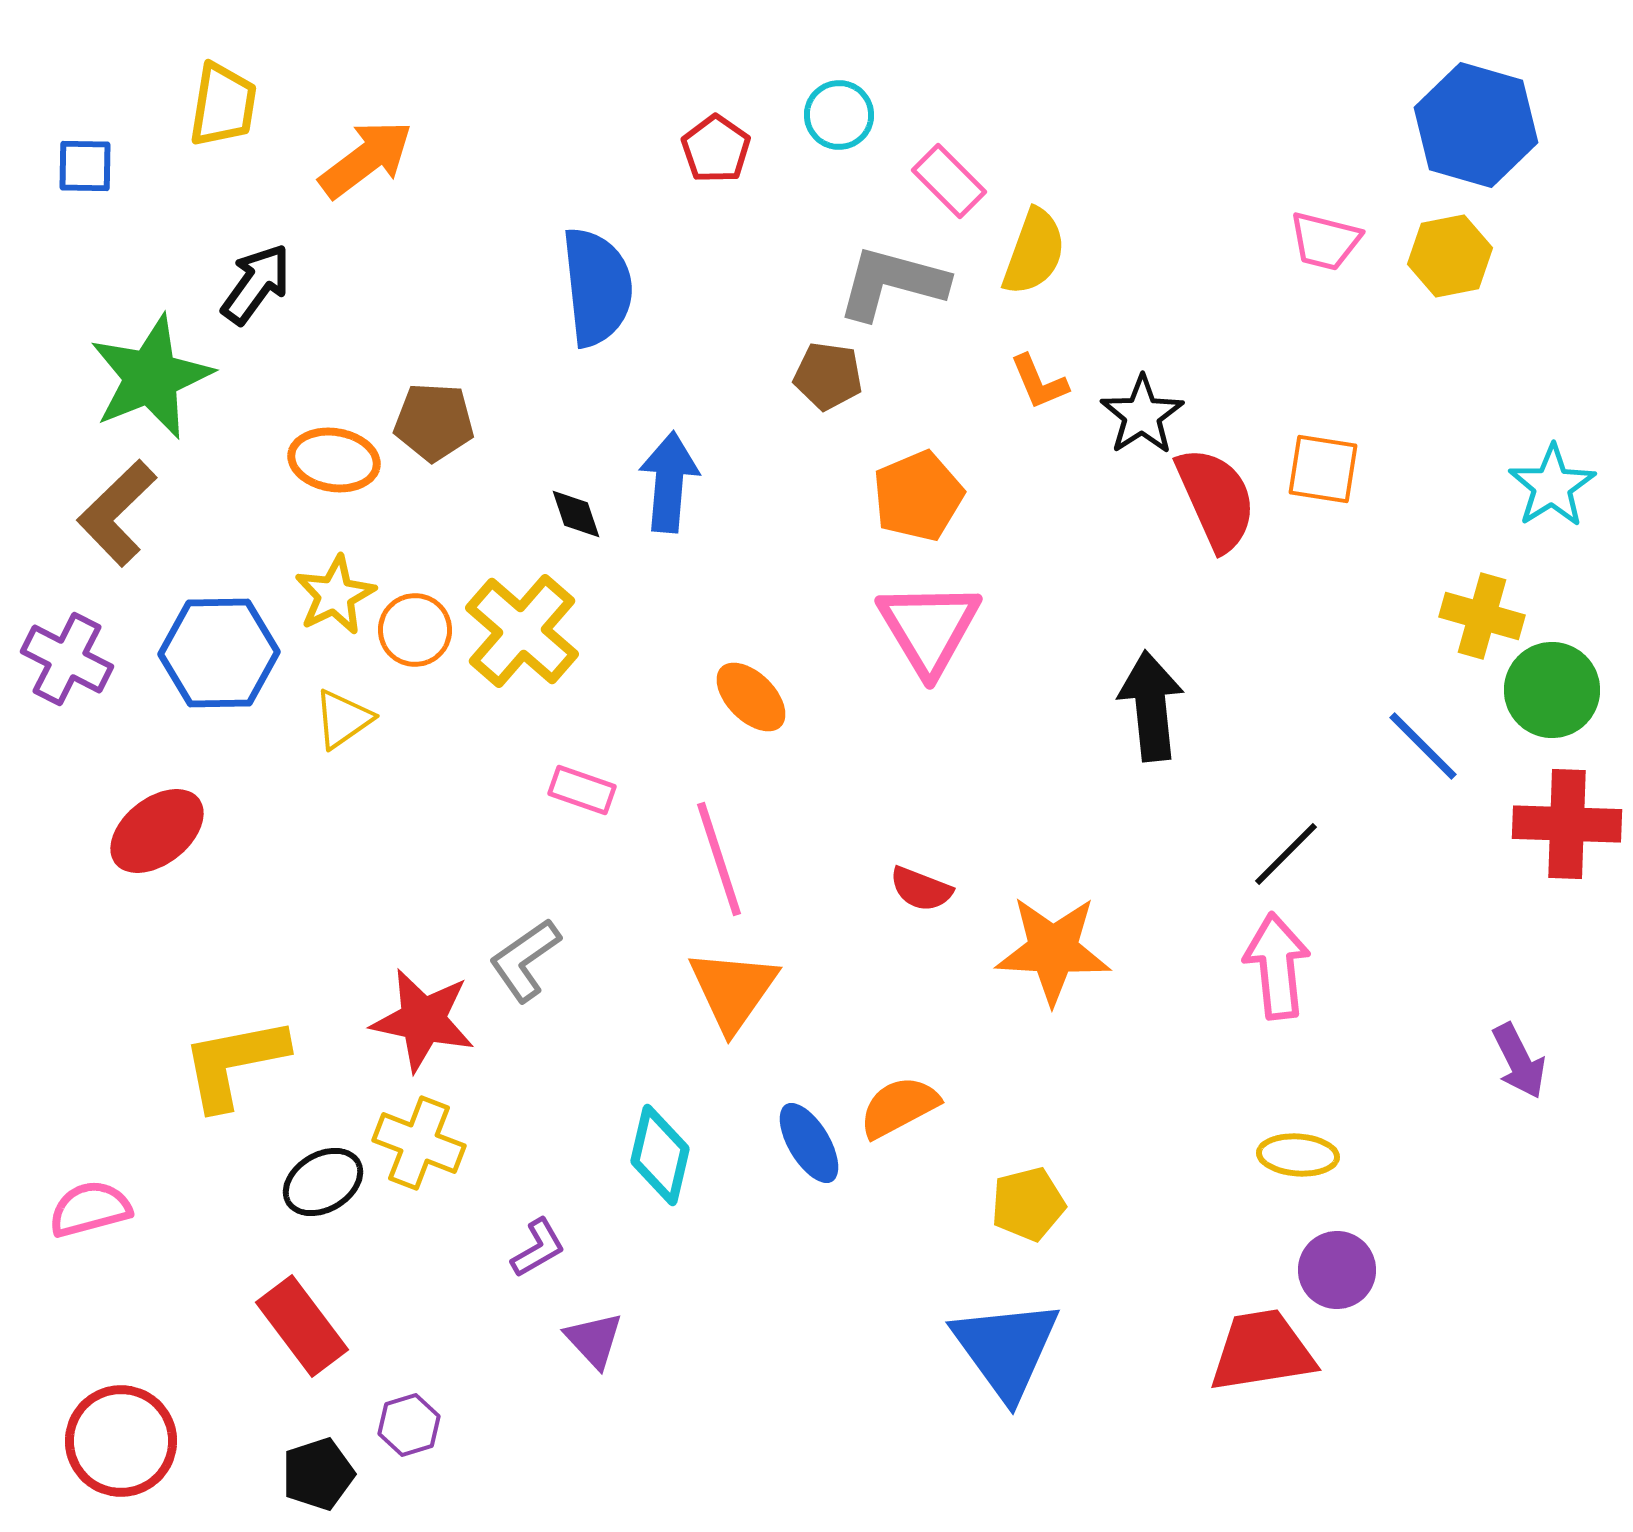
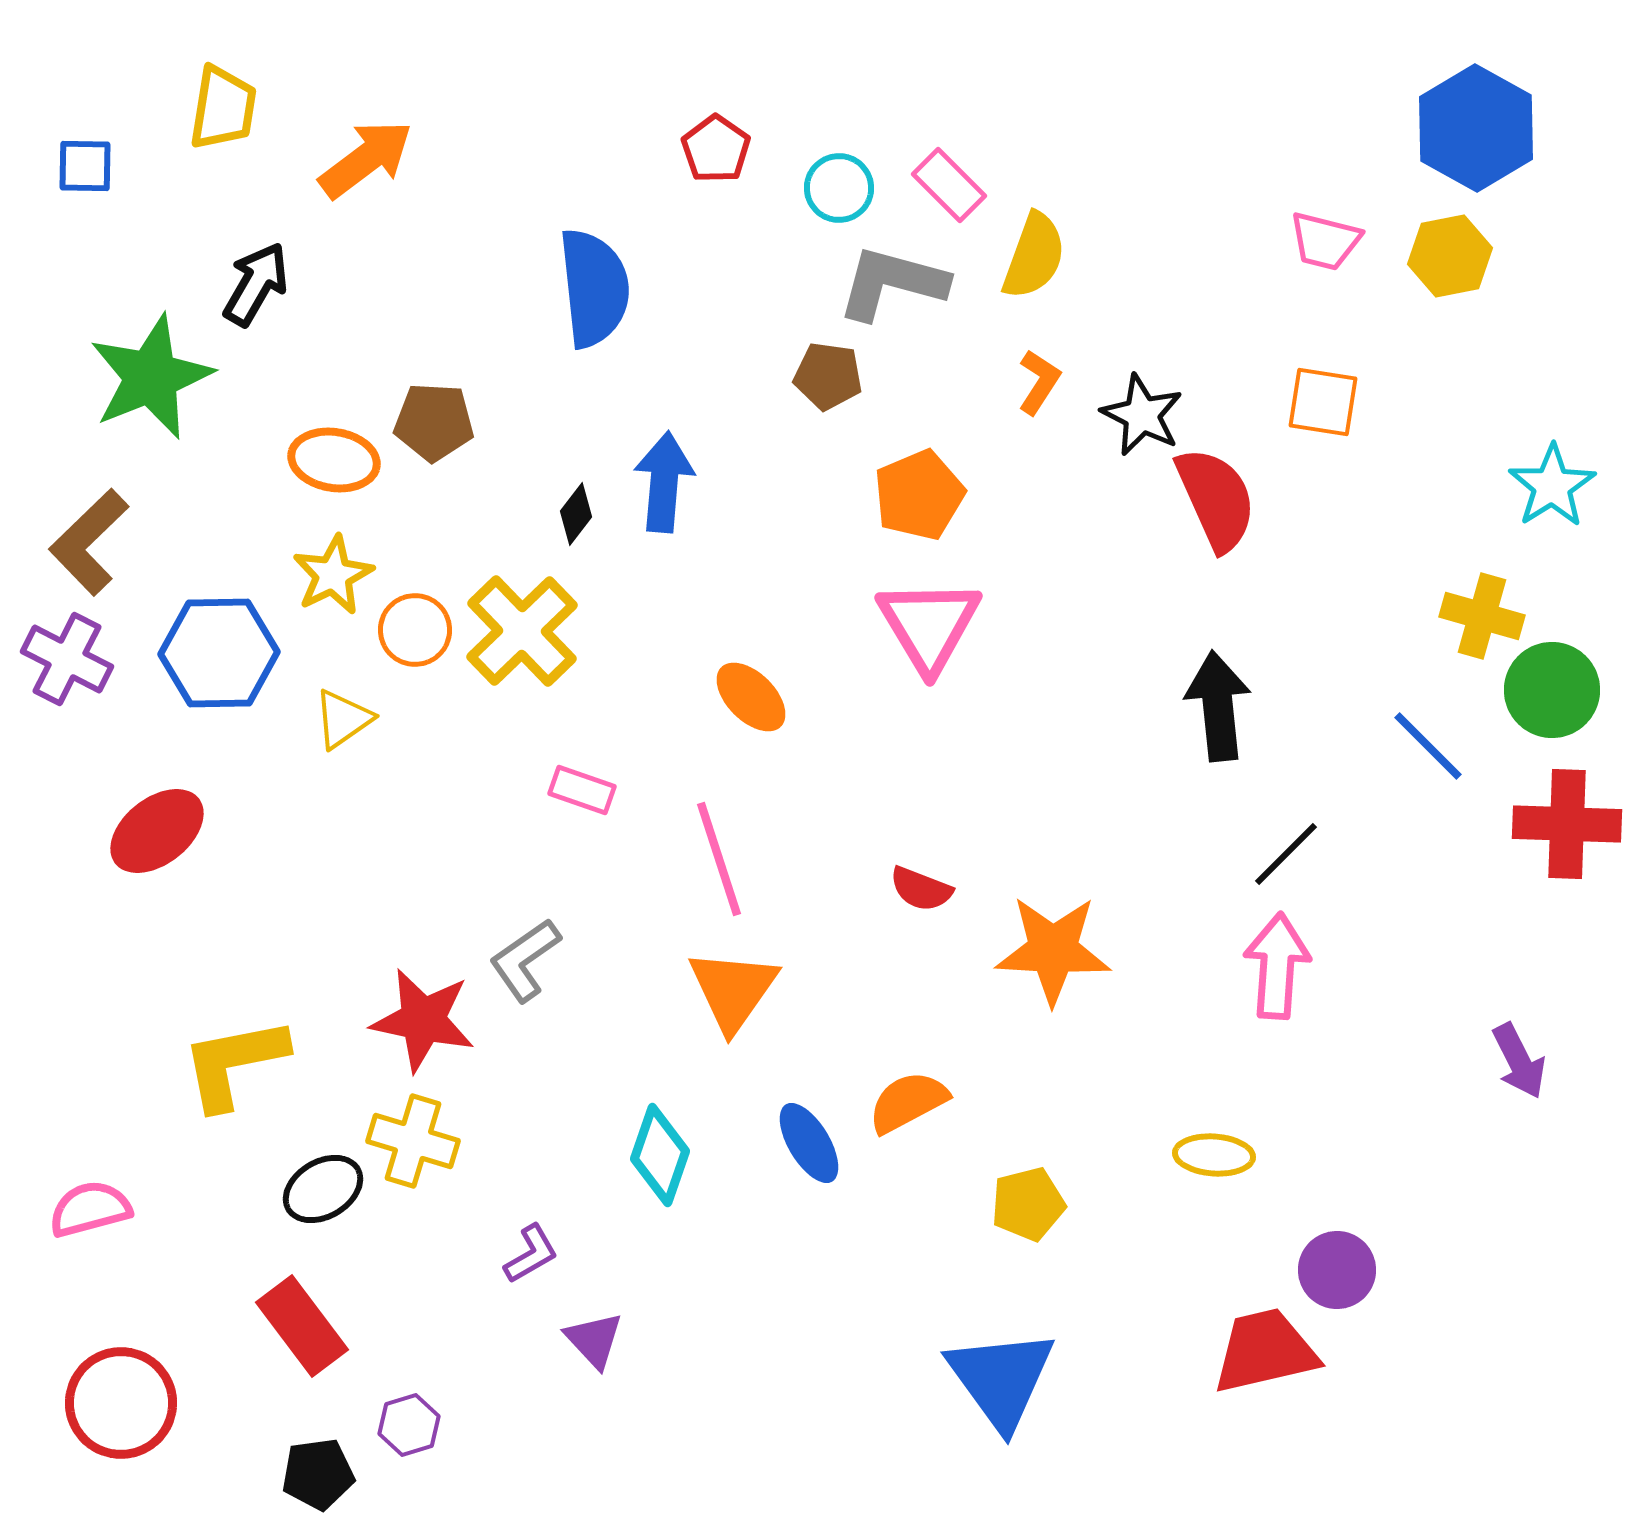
yellow trapezoid at (223, 105): moved 3 px down
cyan circle at (839, 115): moved 73 px down
blue hexagon at (1476, 125): moved 3 px down; rotated 13 degrees clockwise
pink rectangle at (949, 181): moved 4 px down
yellow semicircle at (1034, 252): moved 4 px down
black arrow at (256, 284): rotated 6 degrees counterclockwise
blue semicircle at (597, 287): moved 3 px left, 1 px down
orange L-shape at (1039, 382): rotated 124 degrees counterclockwise
black star at (1142, 415): rotated 12 degrees counterclockwise
orange square at (1323, 469): moved 67 px up
blue arrow at (669, 482): moved 5 px left
orange pentagon at (918, 496): moved 1 px right, 1 px up
brown L-shape at (117, 513): moved 28 px left, 29 px down
black diamond at (576, 514): rotated 56 degrees clockwise
yellow star at (335, 595): moved 2 px left, 20 px up
pink triangle at (929, 628): moved 3 px up
yellow cross at (522, 631): rotated 5 degrees clockwise
black arrow at (1151, 706): moved 67 px right
blue line at (1423, 746): moved 5 px right
pink arrow at (1277, 966): rotated 10 degrees clockwise
orange semicircle at (899, 1107): moved 9 px right, 5 px up
yellow cross at (419, 1143): moved 6 px left, 2 px up; rotated 4 degrees counterclockwise
cyan diamond at (660, 1155): rotated 6 degrees clockwise
yellow ellipse at (1298, 1155): moved 84 px left
black ellipse at (323, 1182): moved 7 px down
purple L-shape at (538, 1248): moved 7 px left, 6 px down
blue triangle at (1006, 1349): moved 5 px left, 30 px down
red trapezoid at (1262, 1351): moved 3 px right; rotated 4 degrees counterclockwise
red circle at (121, 1441): moved 38 px up
black pentagon at (318, 1474): rotated 10 degrees clockwise
